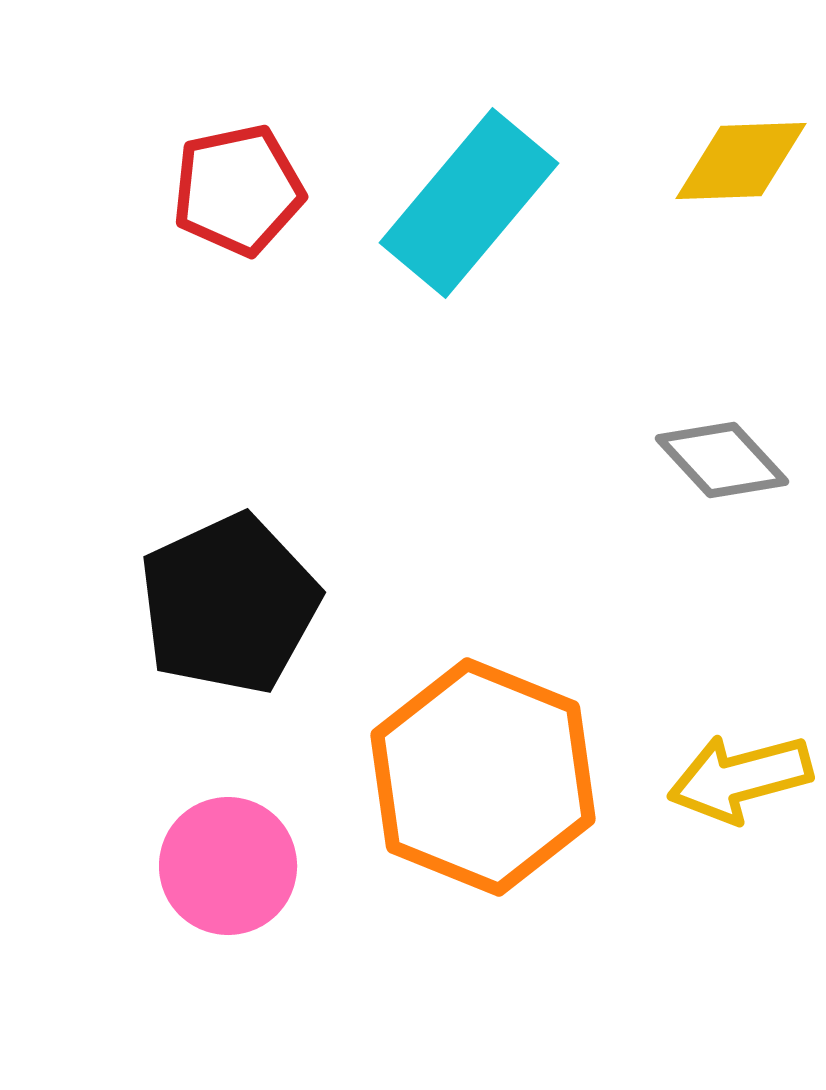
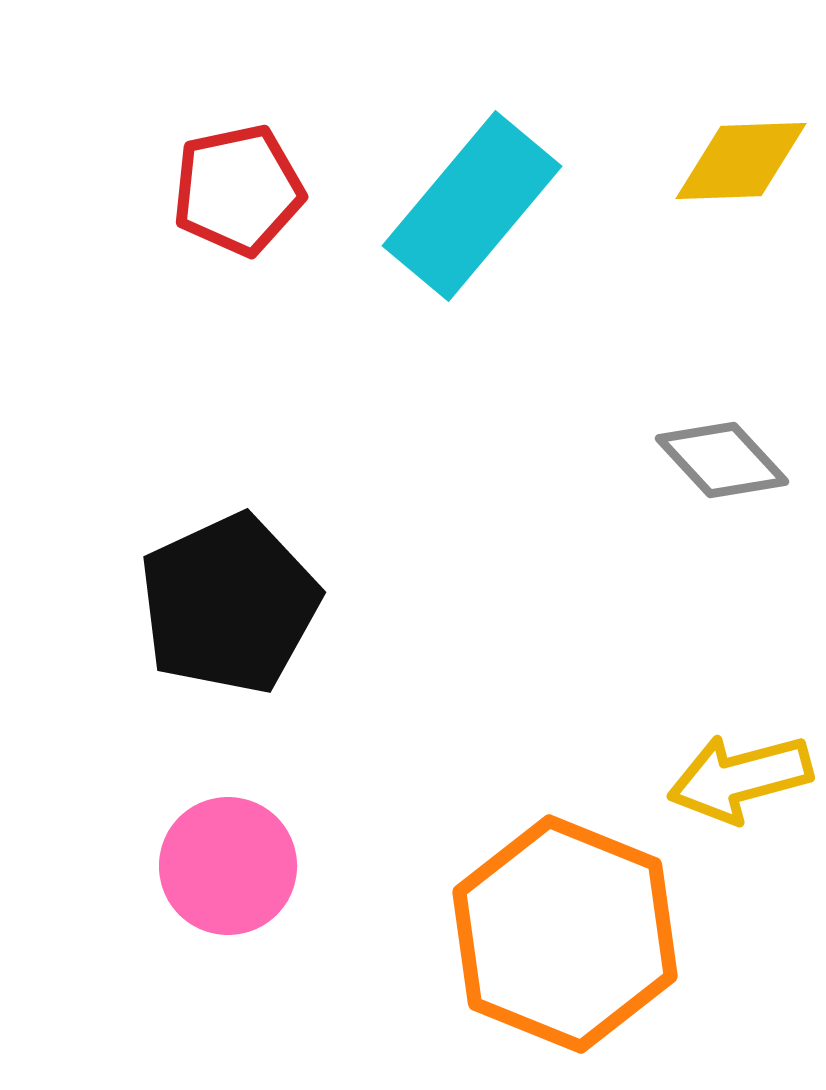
cyan rectangle: moved 3 px right, 3 px down
orange hexagon: moved 82 px right, 157 px down
